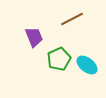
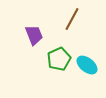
brown line: rotated 35 degrees counterclockwise
purple trapezoid: moved 2 px up
